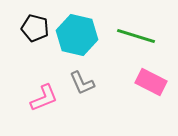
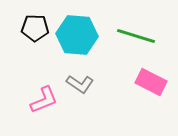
black pentagon: rotated 12 degrees counterclockwise
cyan hexagon: rotated 9 degrees counterclockwise
gray L-shape: moved 2 px left, 1 px down; rotated 32 degrees counterclockwise
pink L-shape: moved 2 px down
